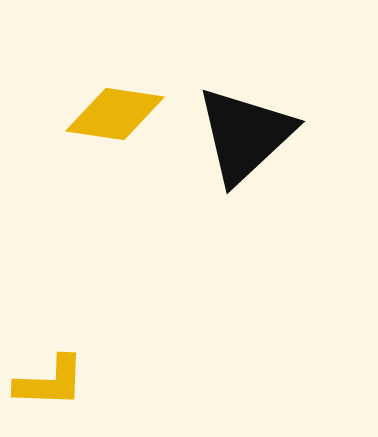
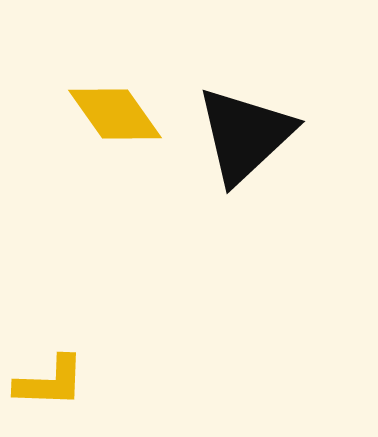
yellow diamond: rotated 46 degrees clockwise
